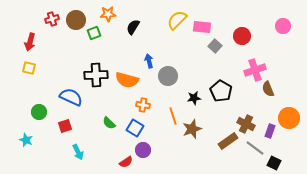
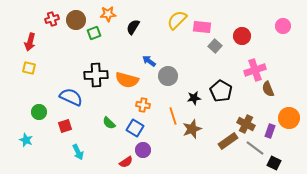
blue arrow: rotated 40 degrees counterclockwise
